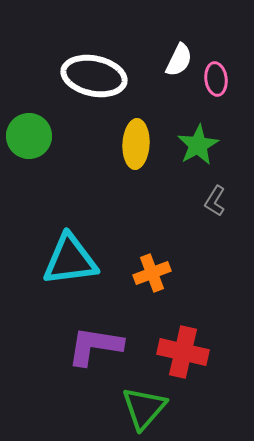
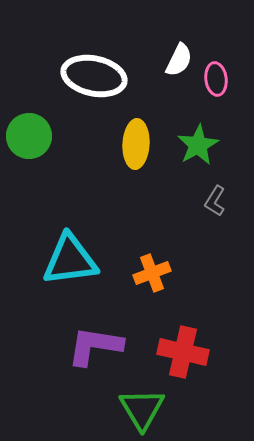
green triangle: moved 2 px left, 1 px down; rotated 12 degrees counterclockwise
